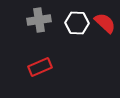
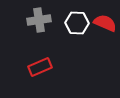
red semicircle: rotated 20 degrees counterclockwise
